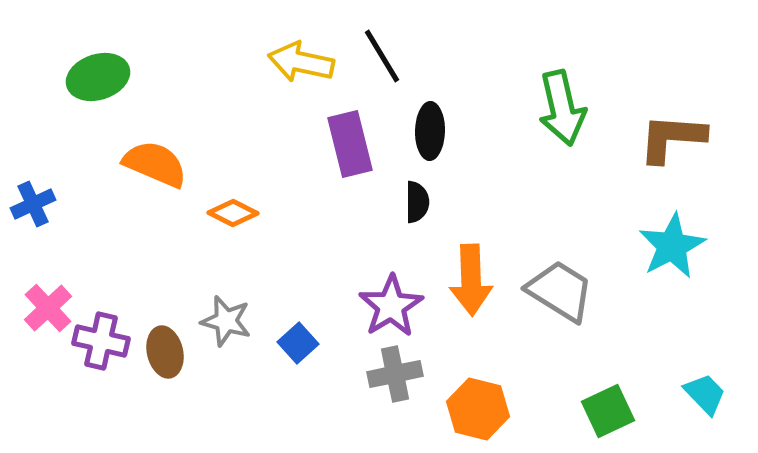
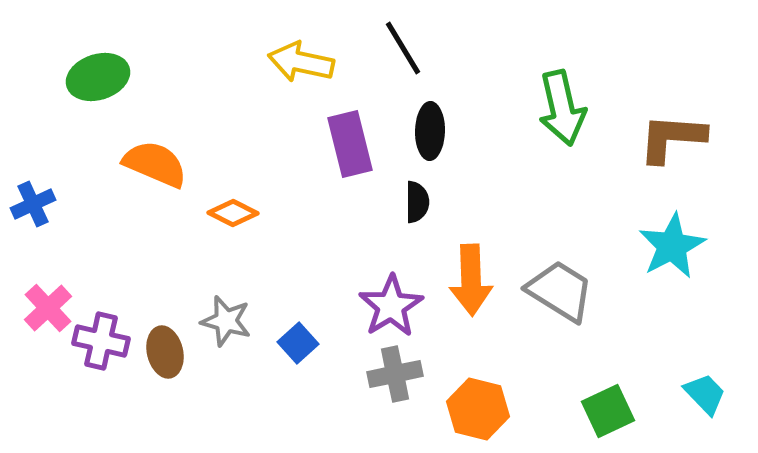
black line: moved 21 px right, 8 px up
